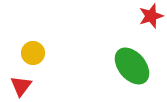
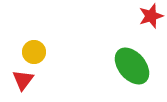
yellow circle: moved 1 px right, 1 px up
red triangle: moved 2 px right, 6 px up
